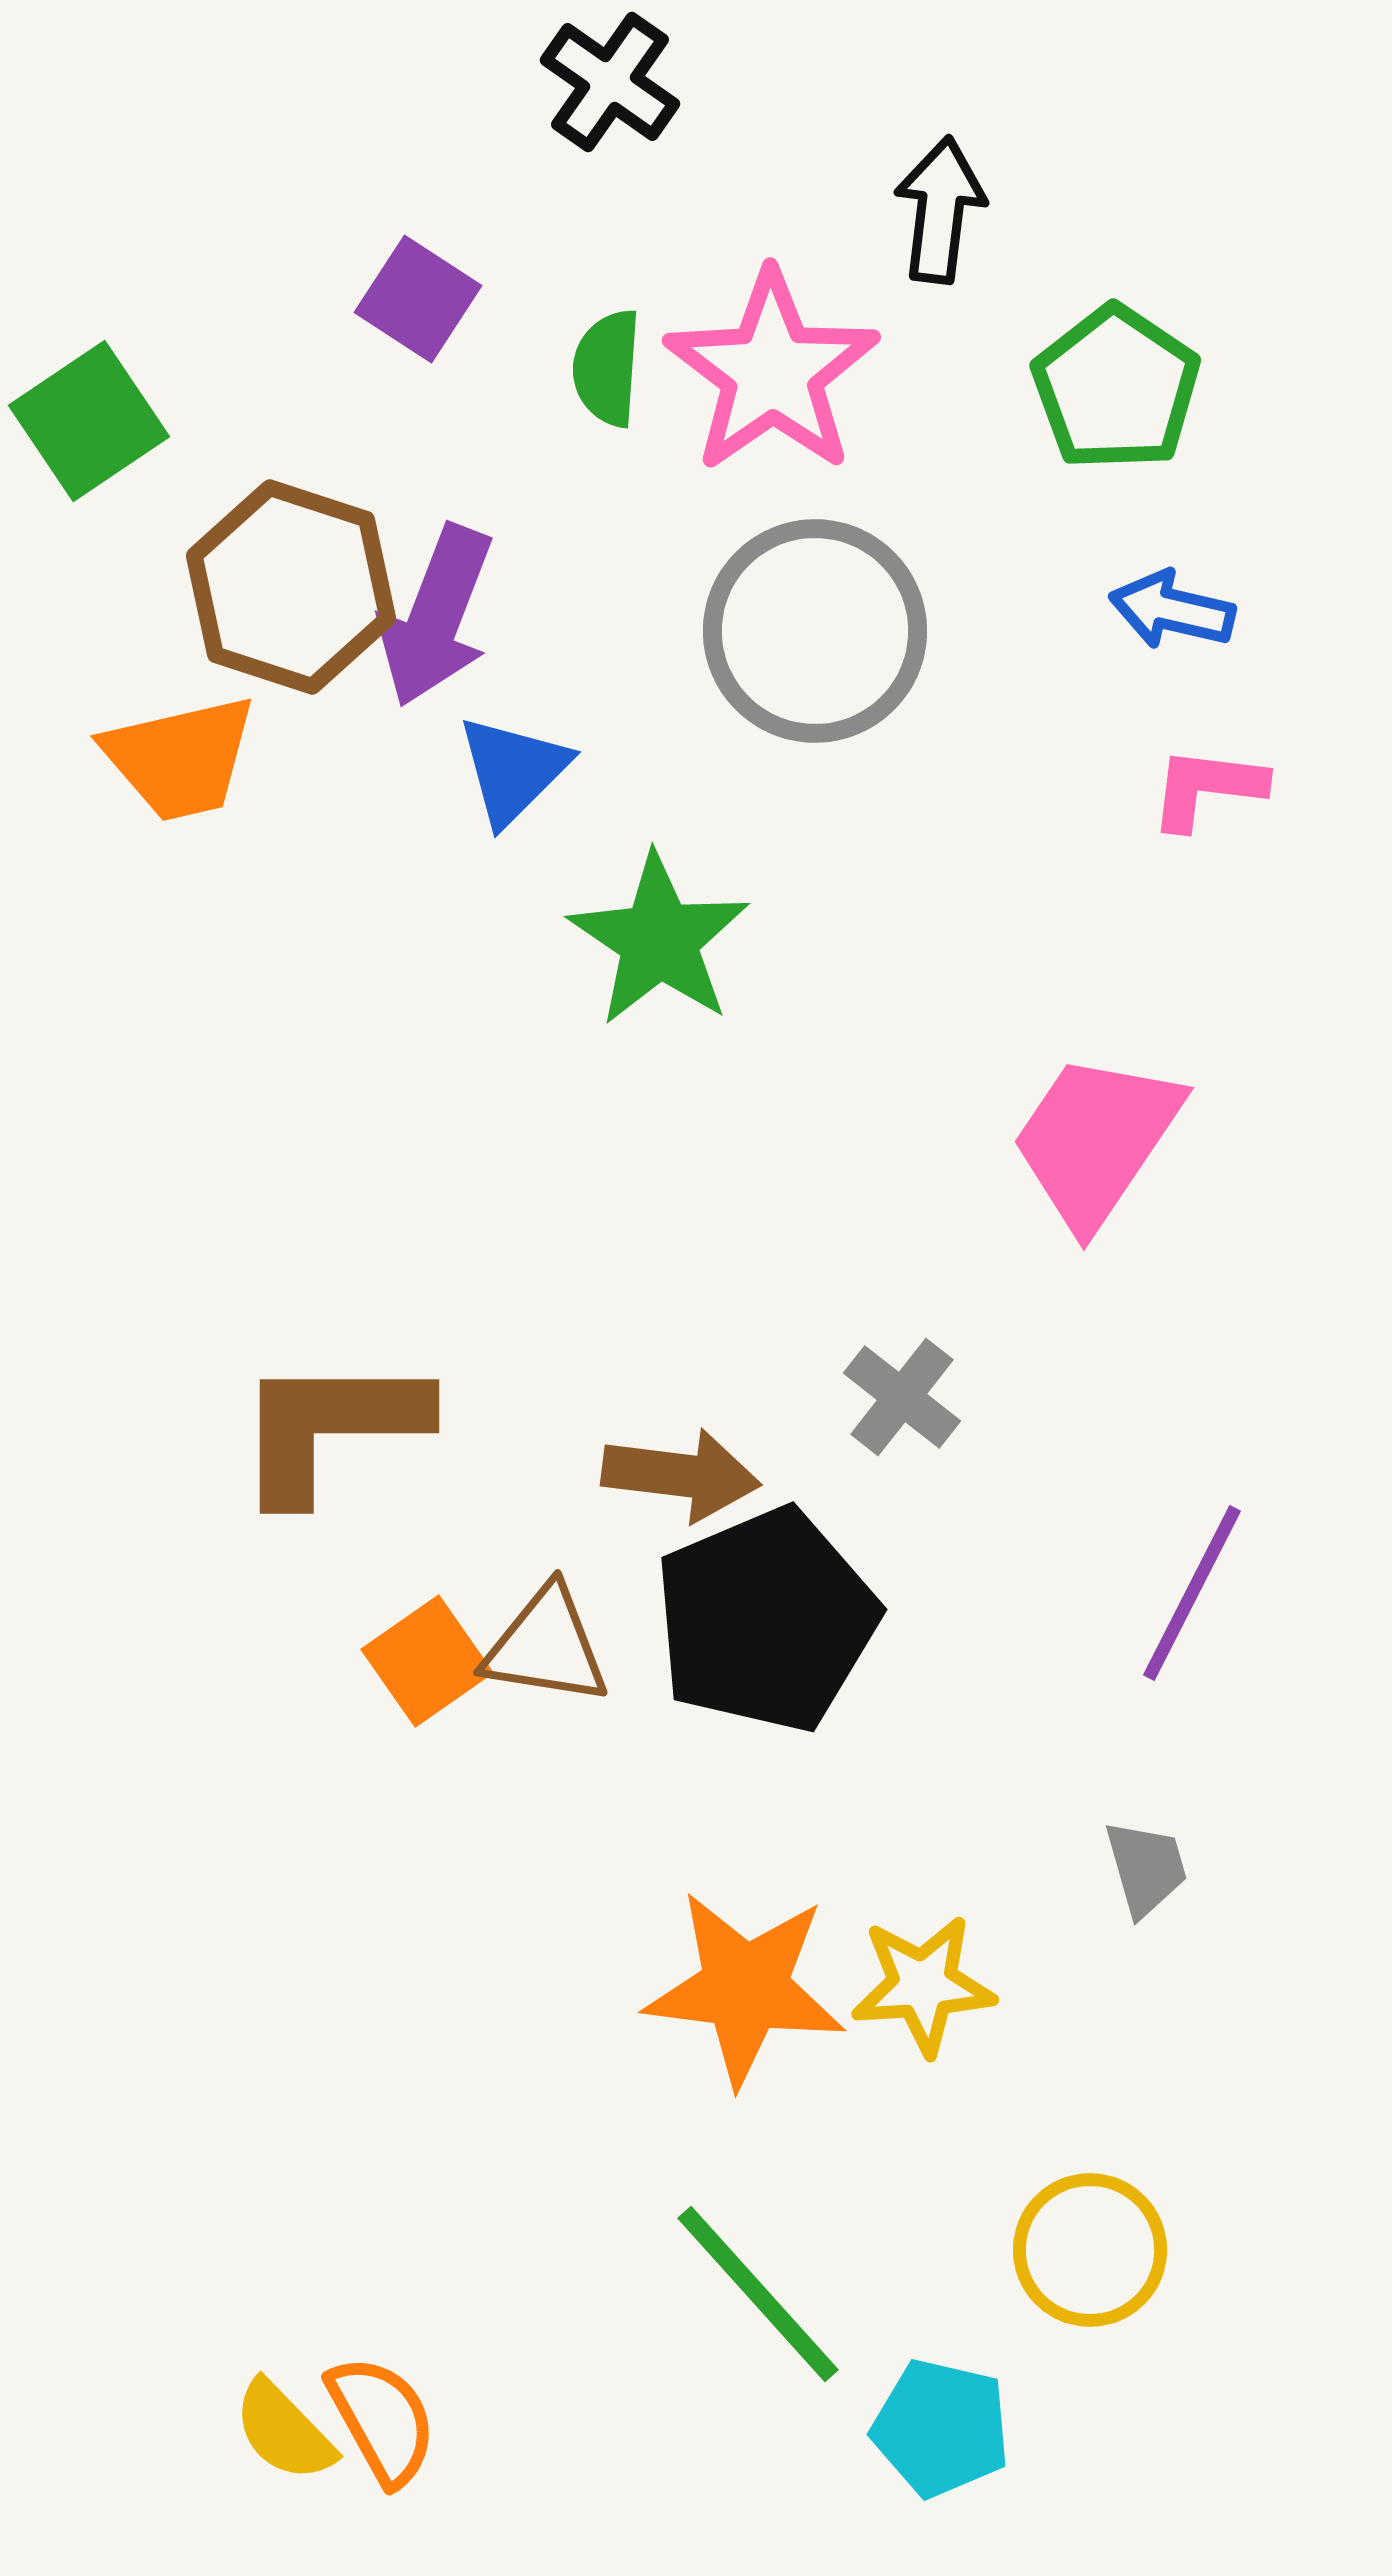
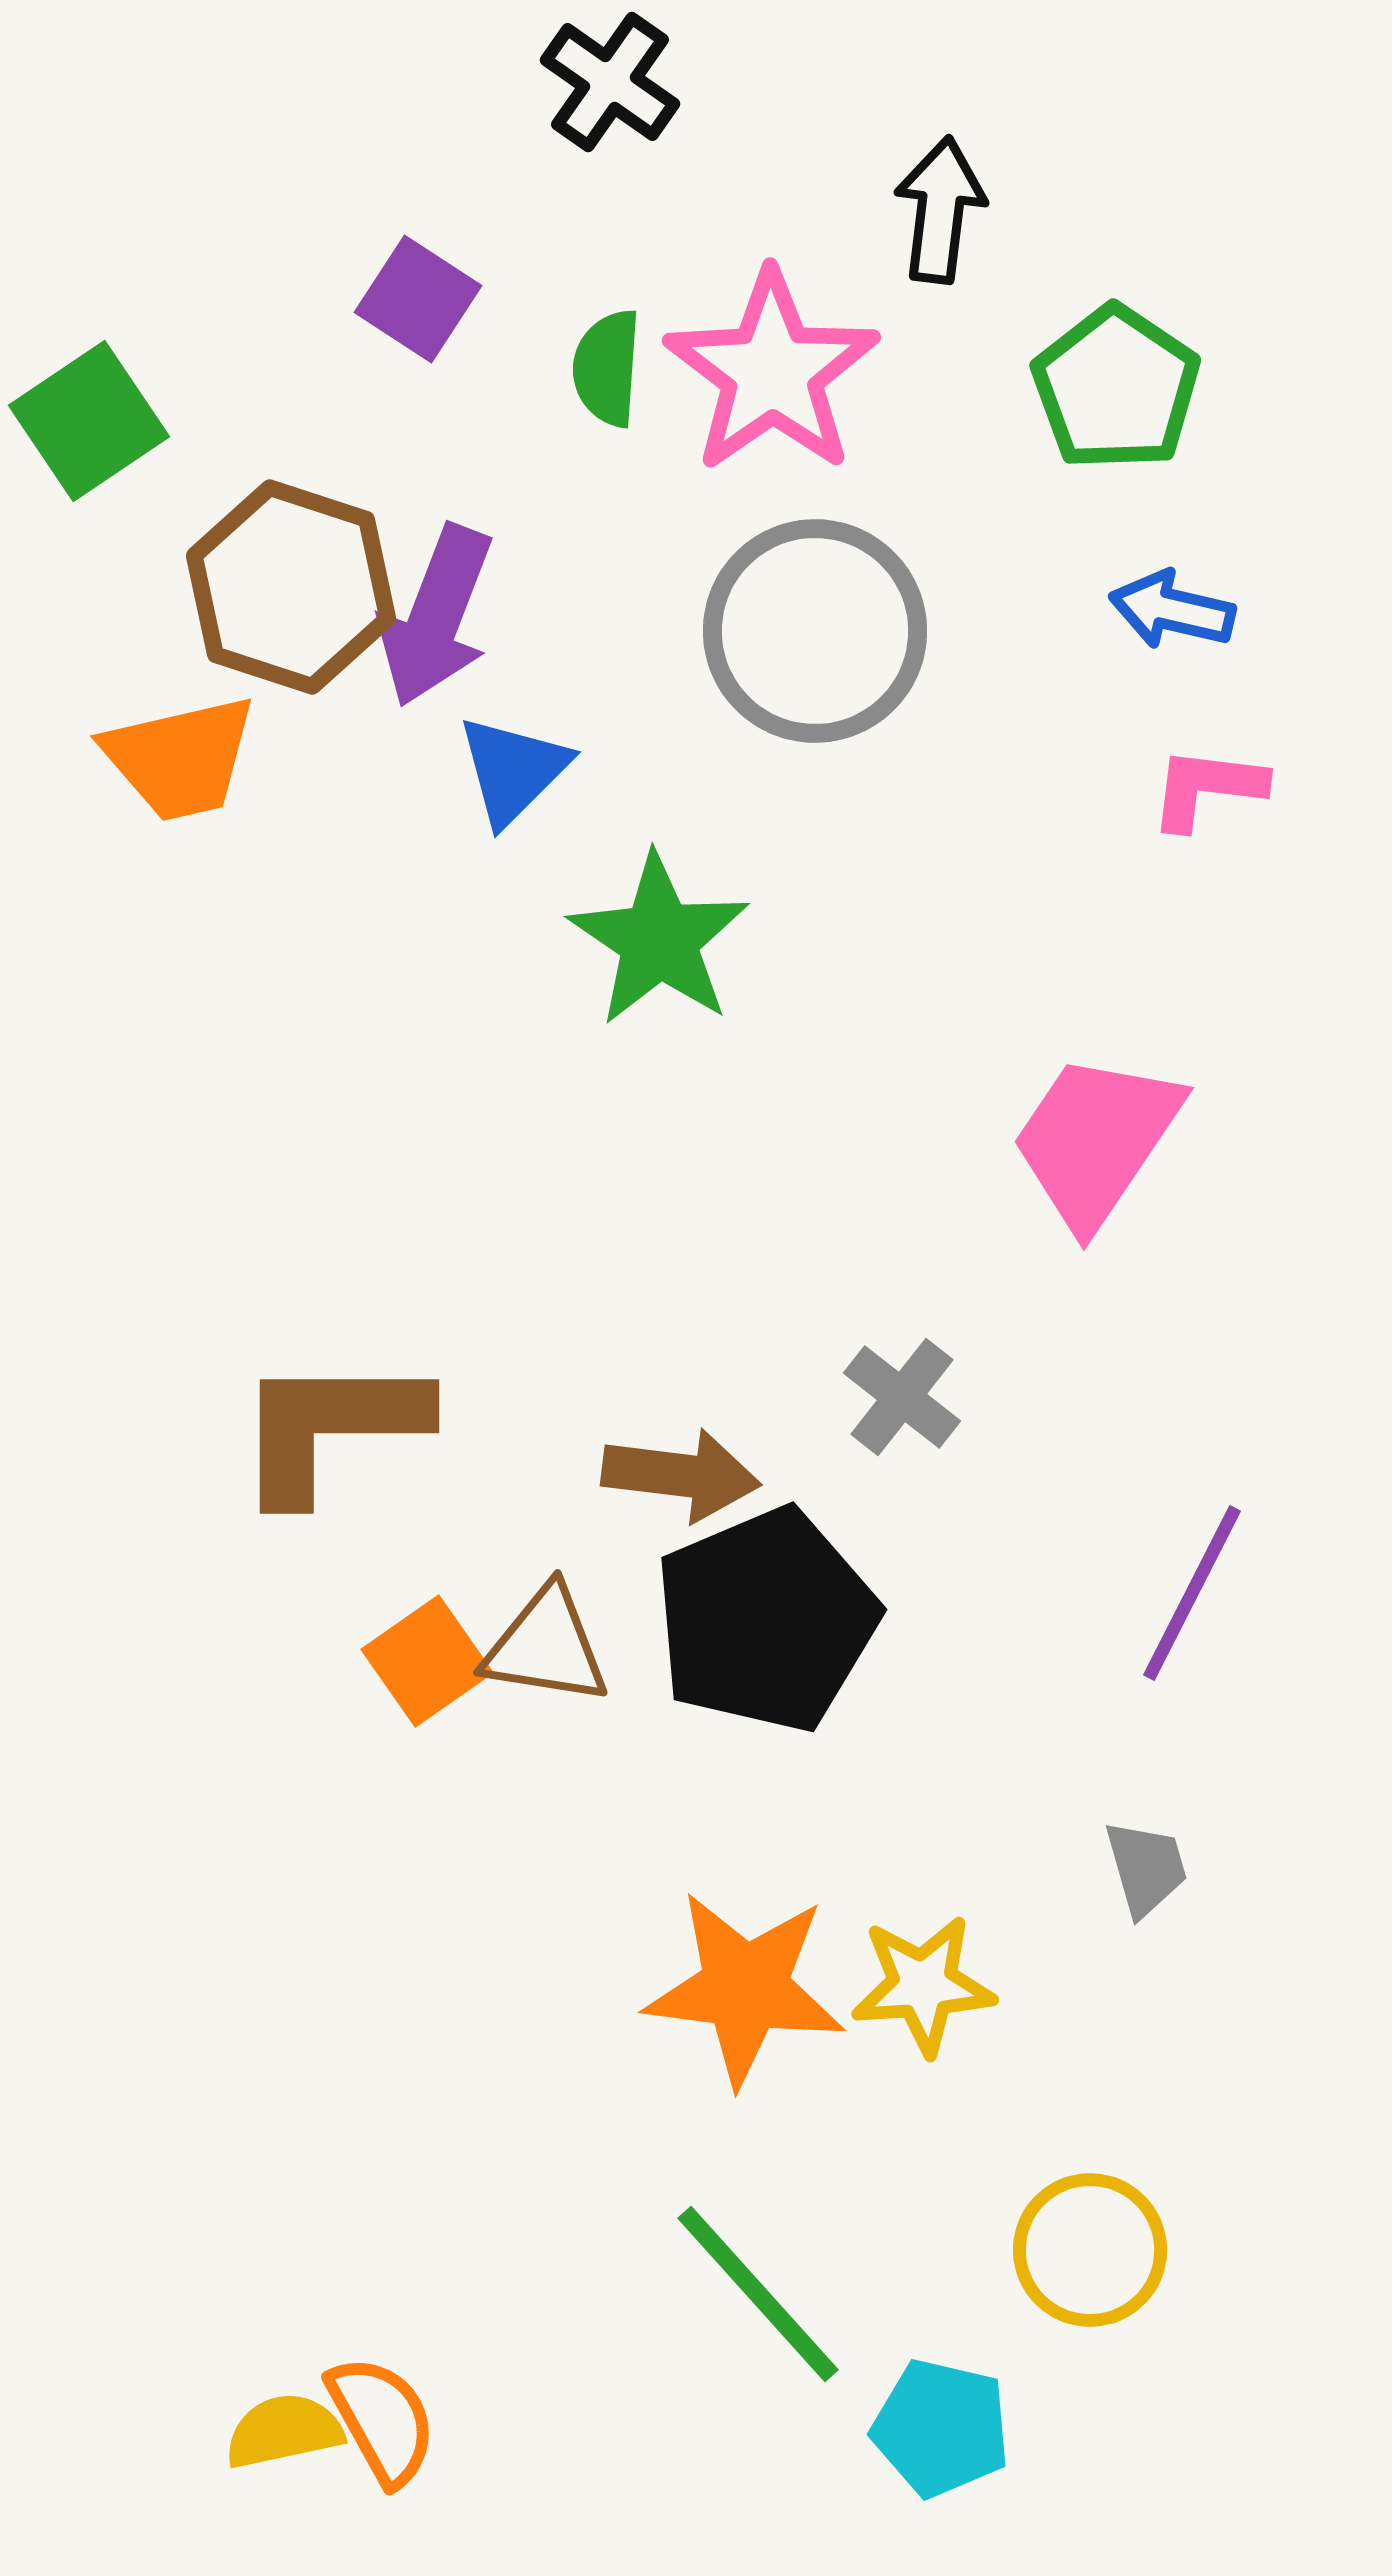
yellow semicircle: rotated 122 degrees clockwise
